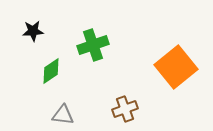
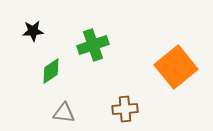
brown cross: rotated 15 degrees clockwise
gray triangle: moved 1 px right, 2 px up
